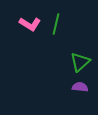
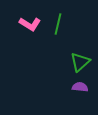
green line: moved 2 px right
